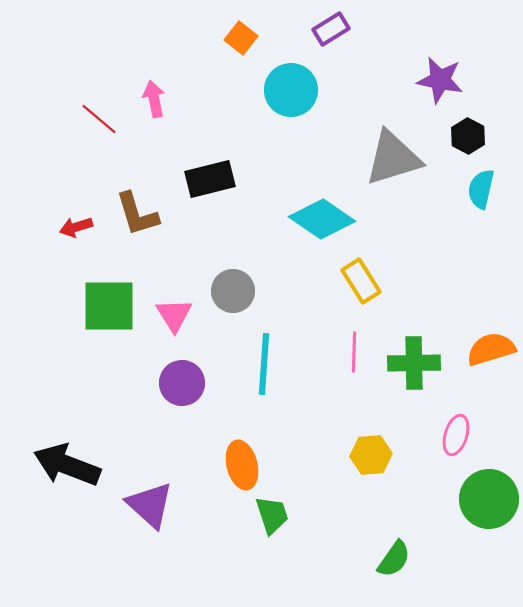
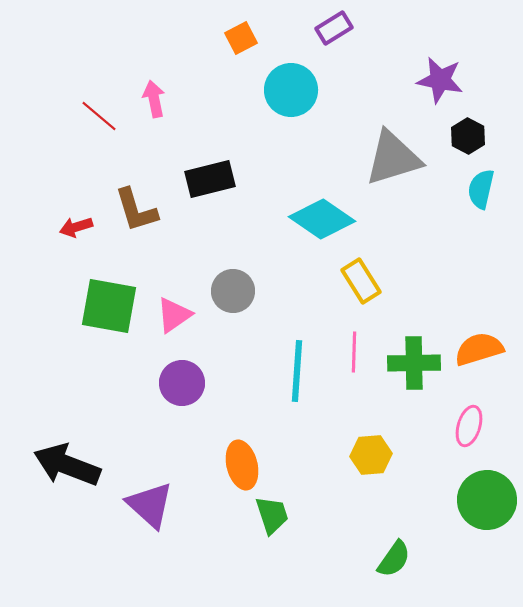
purple rectangle: moved 3 px right, 1 px up
orange square: rotated 24 degrees clockwise
red line: moved 3 px up
brown L-shape: moved 1 px left, 4 px up
green square: rotated 10 degrees clockwise
pink triangle: rotated 27 degrees clockwise
orange semicircle: moved 12 px left
cyan line: moved 33 px right, 7 px down
pink ellipse: moved 13 px right, 9 px up
green circle: moved 2 px left, 1 px down
